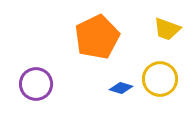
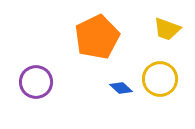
purple circle: moved 2 px up
blue diamond: rotated 25 degrees clockwise
